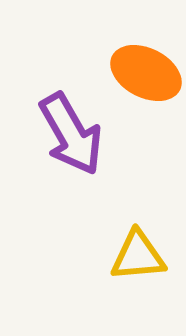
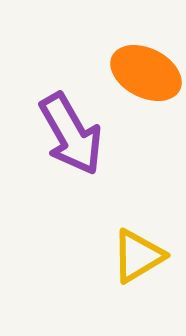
yellow triangle: rotated 26 degrees counterclockwise
